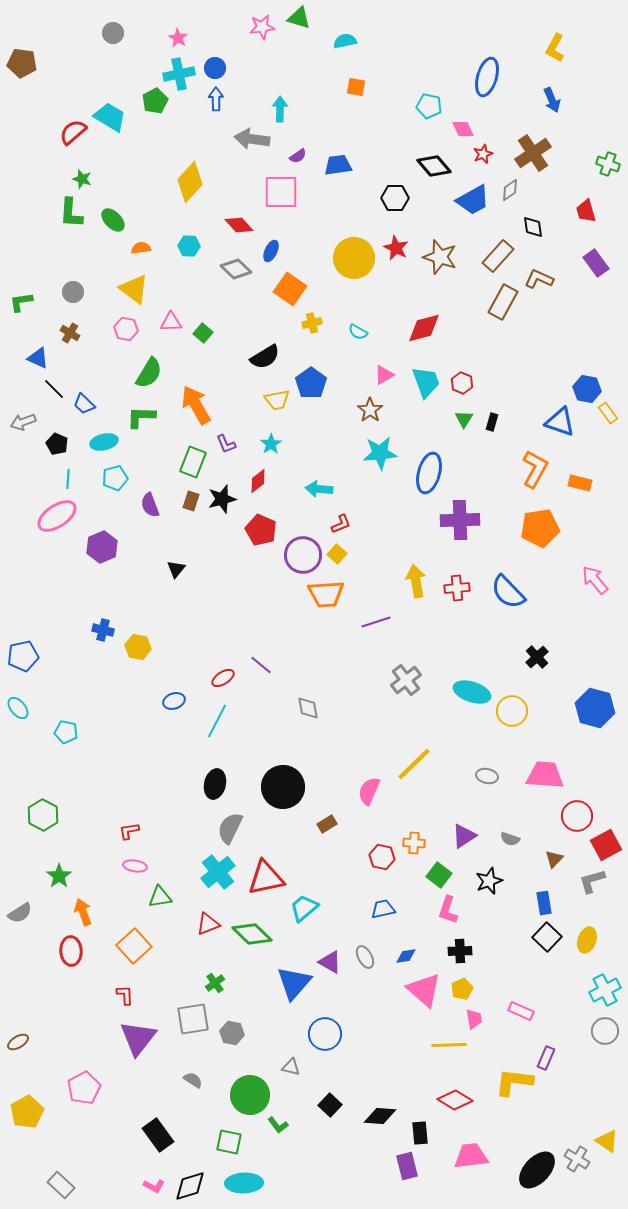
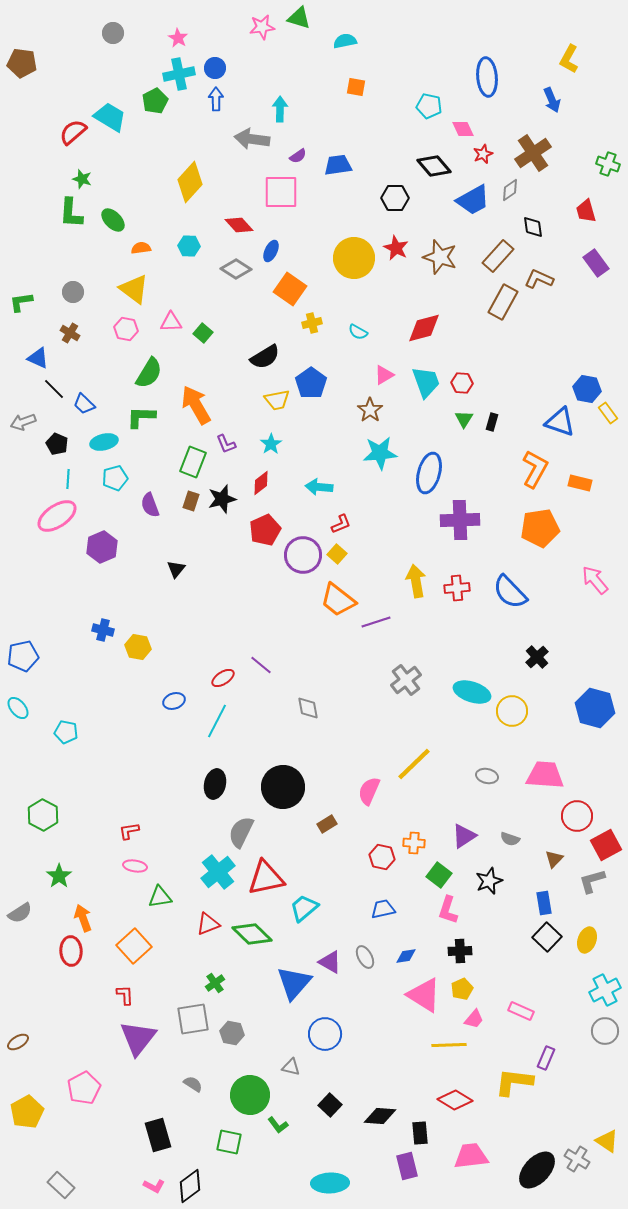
yellow L-shape at (555, 48): moved 14 px right, 11 px down
blue ellipse at (487, 77): rotated 21 degrees counterclockwise
gray diamond at (236, 269): rotated 12 degrees counterclockwise
red hexagon at (462, 383): rotated 20 degrees counterclockwise
red diamond at (258, 481): moved 3 px right, 2 px down
cyan arrow at (319, 489): moved 2 px up
red pentagon at (261, 530): moved 4 px right; rotated 24 degrees clockwise
blue semicircle at (508, 592): moved 2 px right
orange trapezoid at (326, 594): moved 12 px right, 6 px down; rotated 42 degrees clockwise
gray semicircle at (230, 828): moved 11 px right, 4 px down
orange arrow at (83, 912): moved 6 px down
pink triangle at (424, 990): moved 5 px down; rotated 9 degrees counterclockwise
pink trapezoid at (474, 1019): rotated 50 degrees clockwise
gray semicircle at (193, 1080): moved 4 px down
black rectangle at (158, 1135): rotated 20 degrees clockwise
cyan ellipse at (244, 1183): moved 86 px right
black diamond at (190, 1186): rotated 20 degrees counterclockwise
